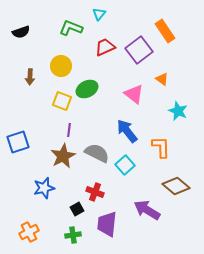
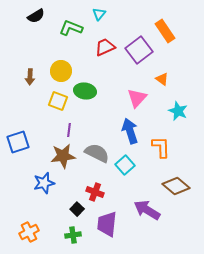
black semicircle: moved 15 px right, 16 px up; rotated 12 degrees counterclockwise
yellow circle: moved 5 px down
green ellipse: moved 2 px left, 2 px down; rotated 35 degrees clockwise
pink triangle: moved 3 px right, 4 px down; rotated 35 degrees clockwise
yellow square: moved 4 px left
blue arrow: moved 3 px right; rotated 20 degrees clockwise
brown star: rotated 20 degrees clockwise
blue star: moved 5 px up
black square: rotated 16 degrees counterclockwise
